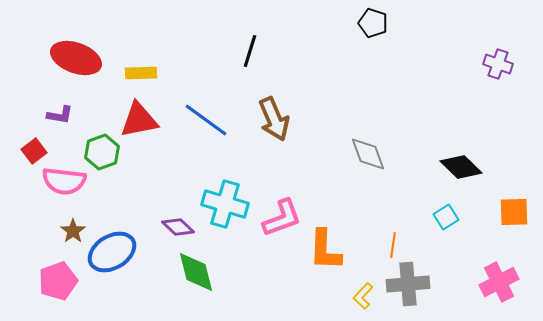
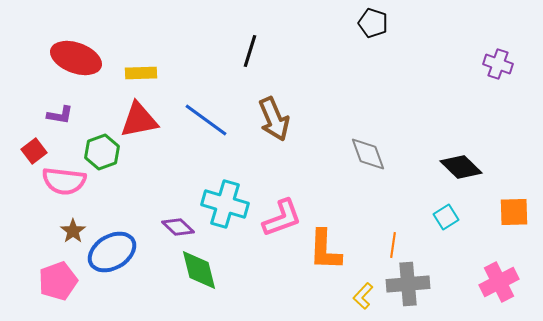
green diamond: moved 3 px right, 2 px up
